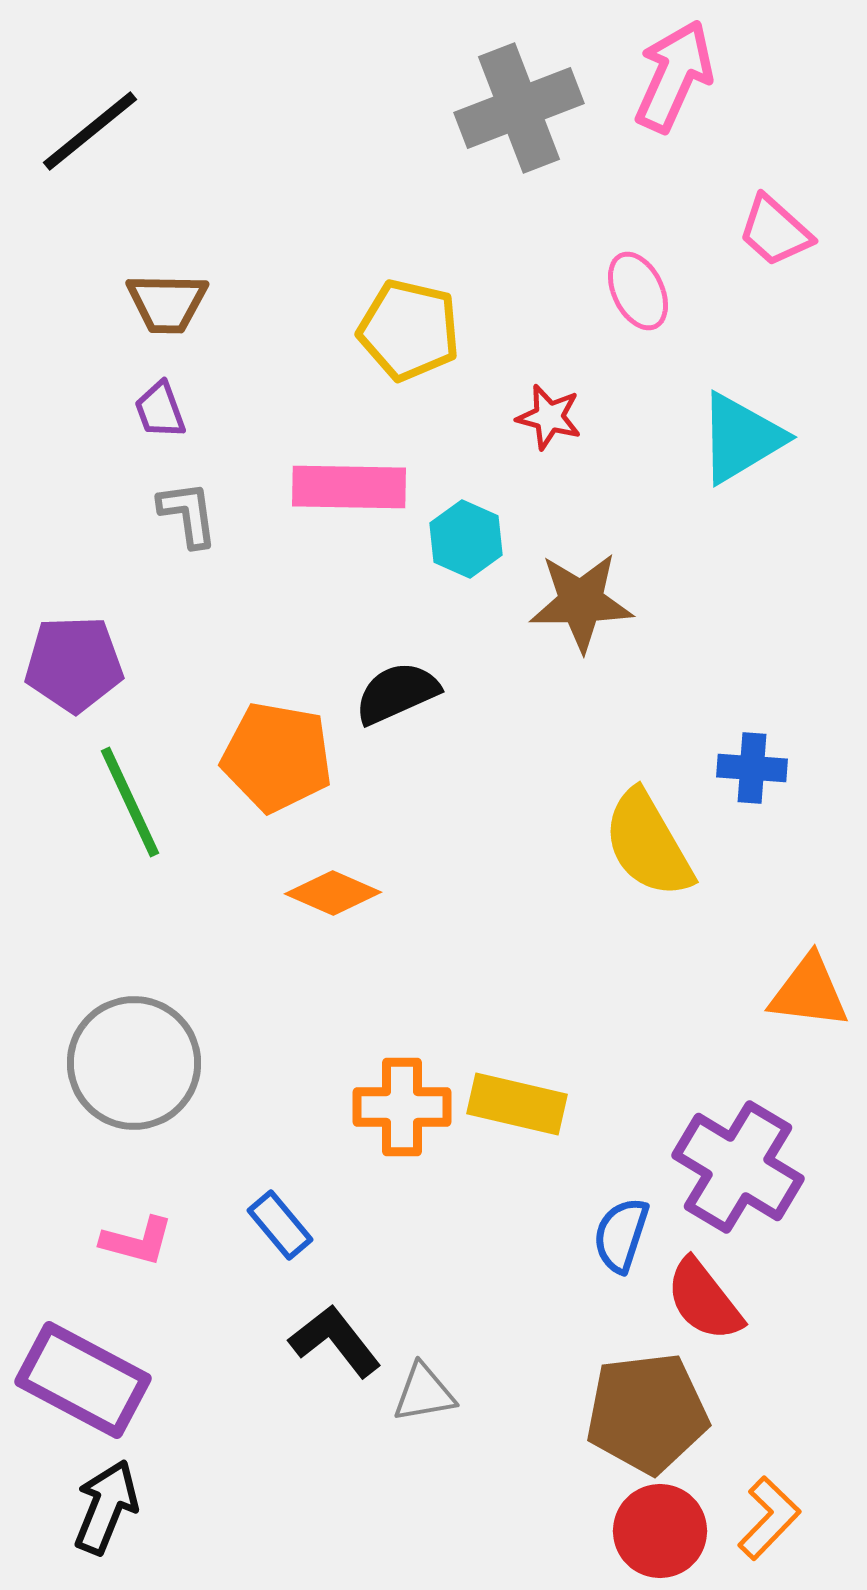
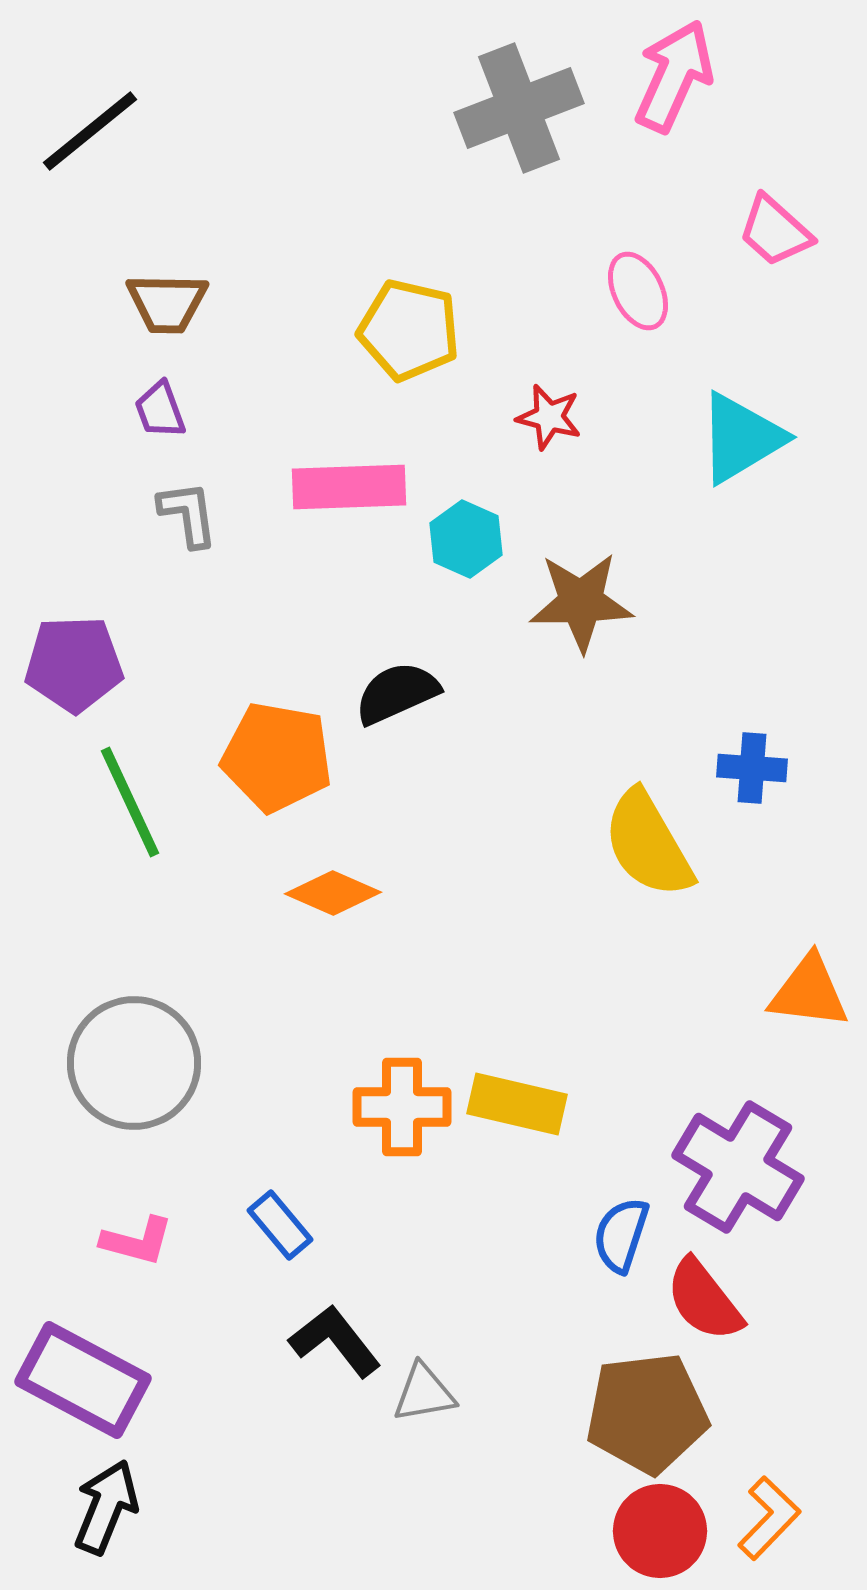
pink rectangle: rotated 3 degrees counterclockwise
